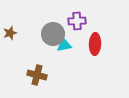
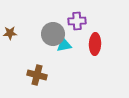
brown star: rotated 16 degrees clockwise
